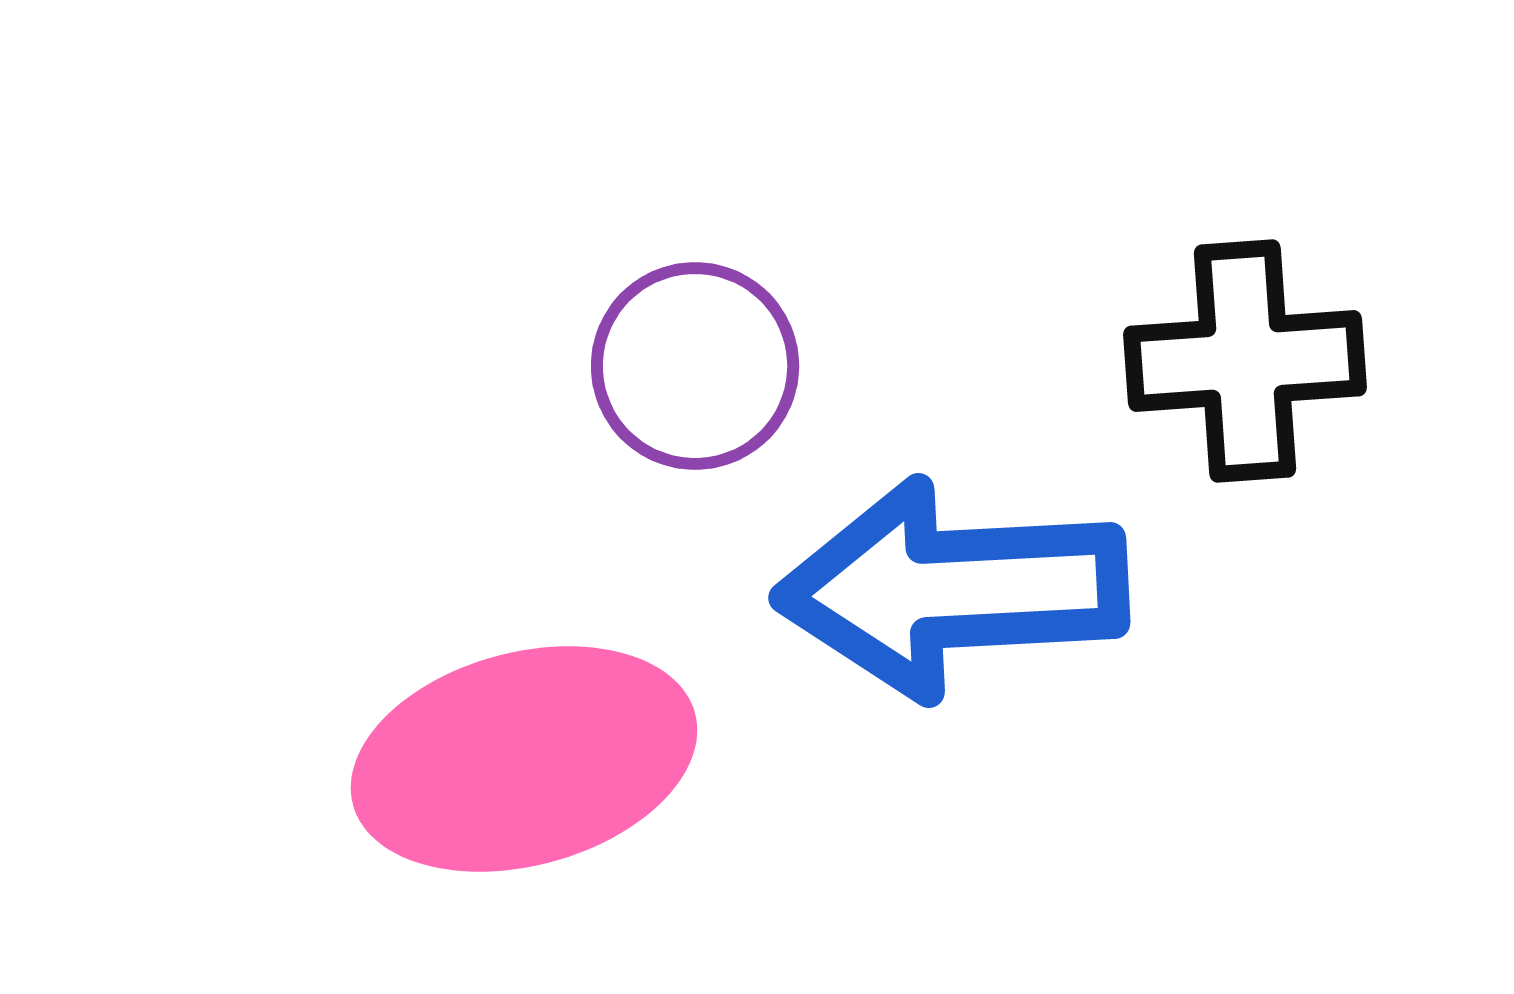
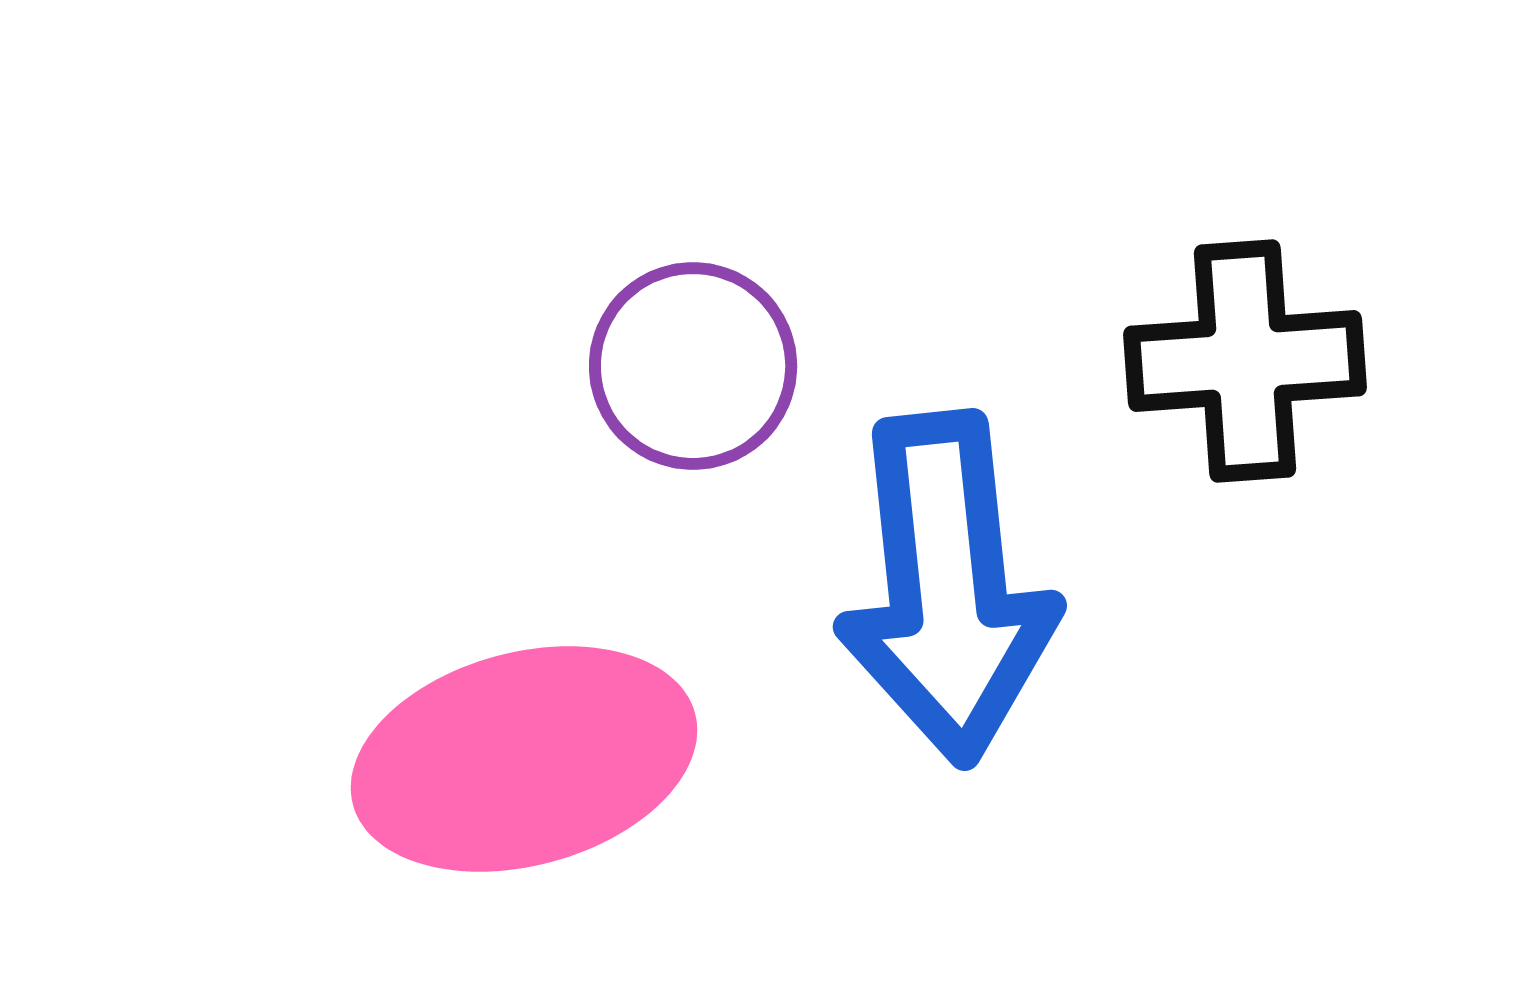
purple circle: moved 2 px left
blue arrow: moved 5 px left, 1 px up; rotated 93 degrees counterclockwise
